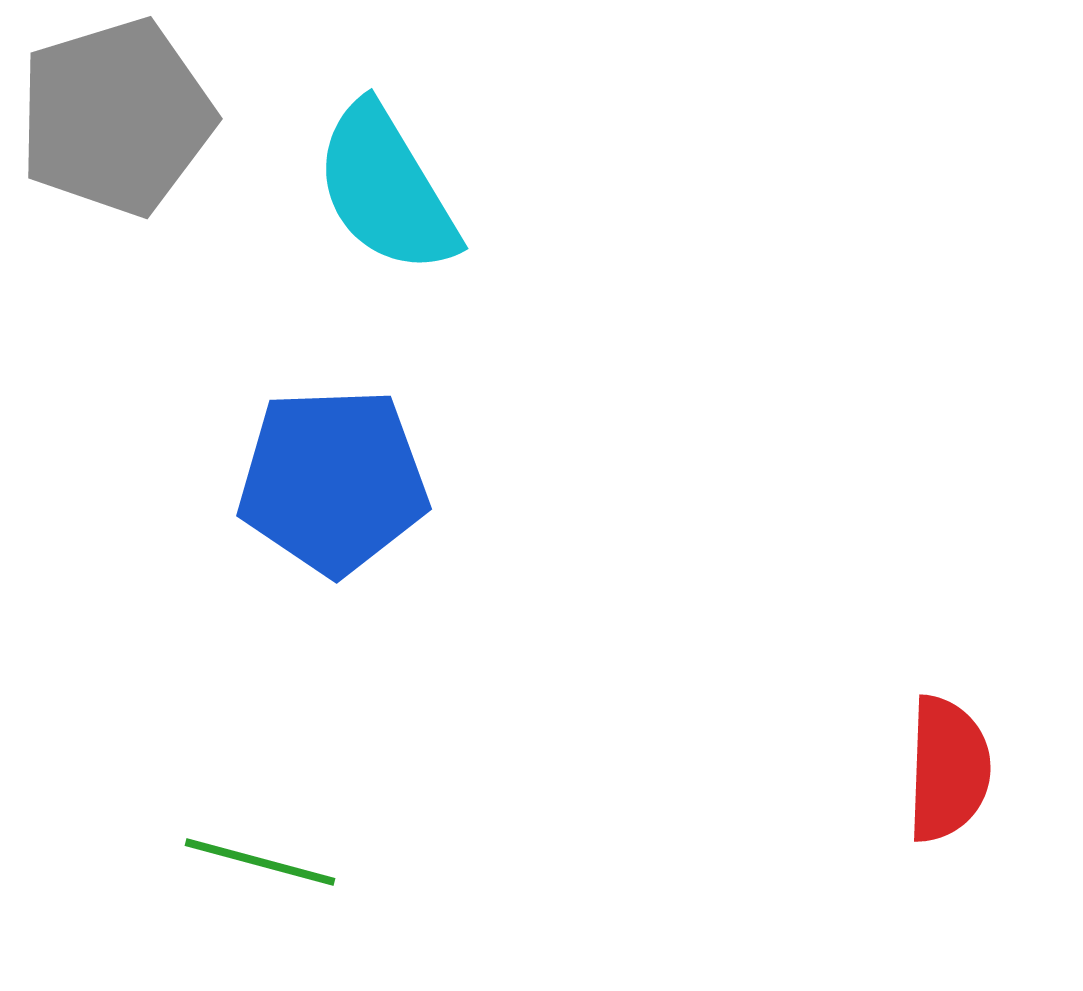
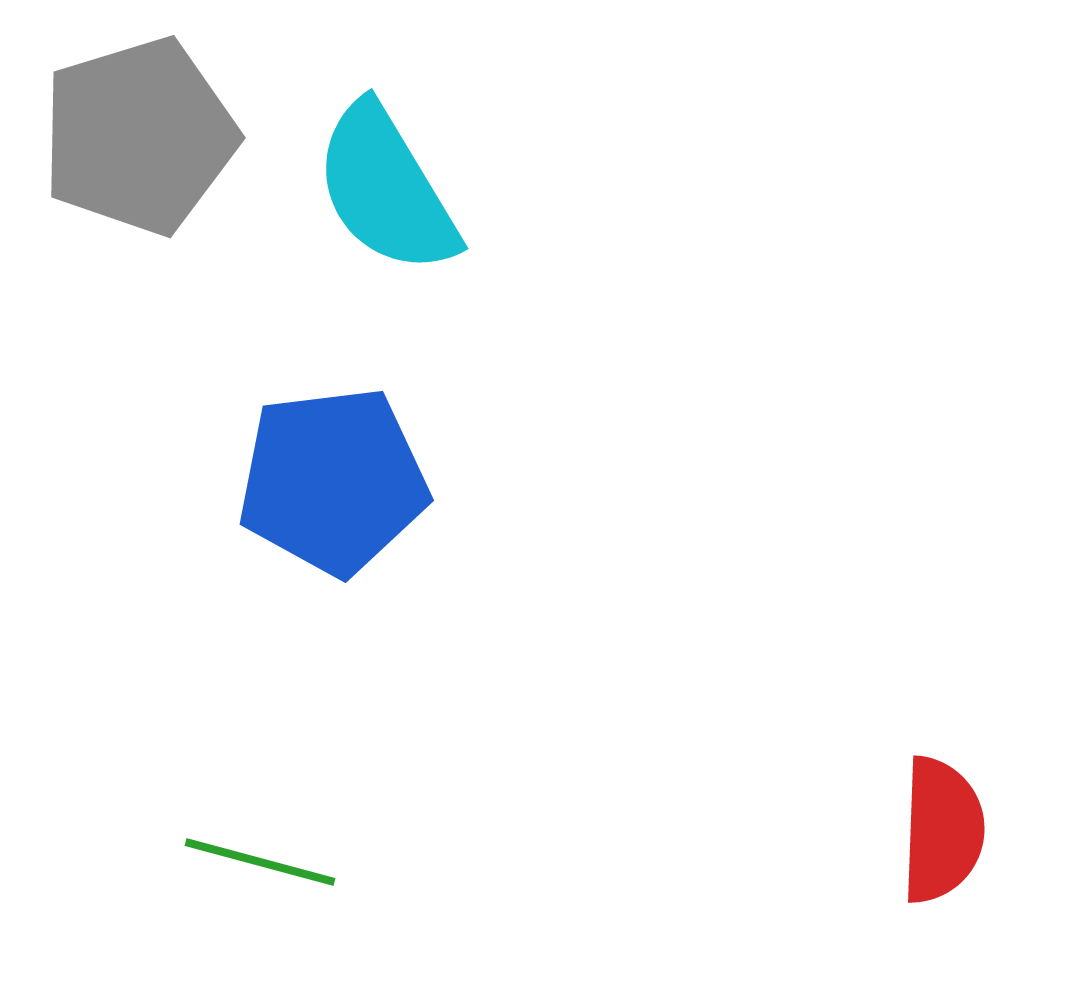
gray pentagon: moved 23 px right, 19 px down
blue pentagon: rotated 5 degrees counterclockwise
red semicircle: moved 6 px left, 61 px down
